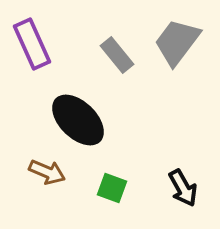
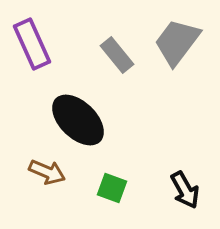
black arrow: moved 2 px right, 2 px down
